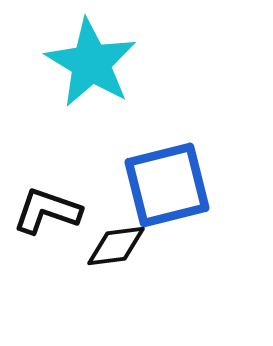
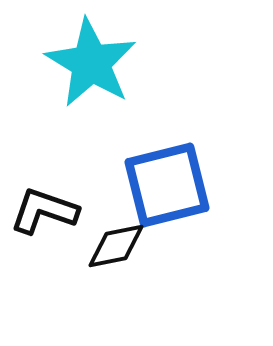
black L-shape: moved 3 px left
black diamond: rotated 4 degrees counterclockwise
